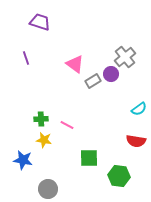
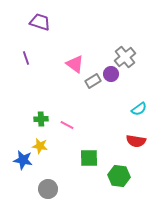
yellow star: moved 4 px left, 6 px down
